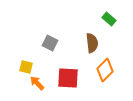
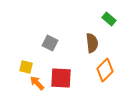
red square: moved 7 px left
